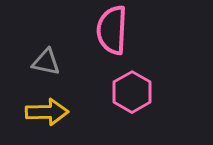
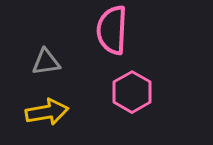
gray triangle: rotated 20 degrees counterclockwise
yellow arrow: rotated 9 degrees counterclockwise
